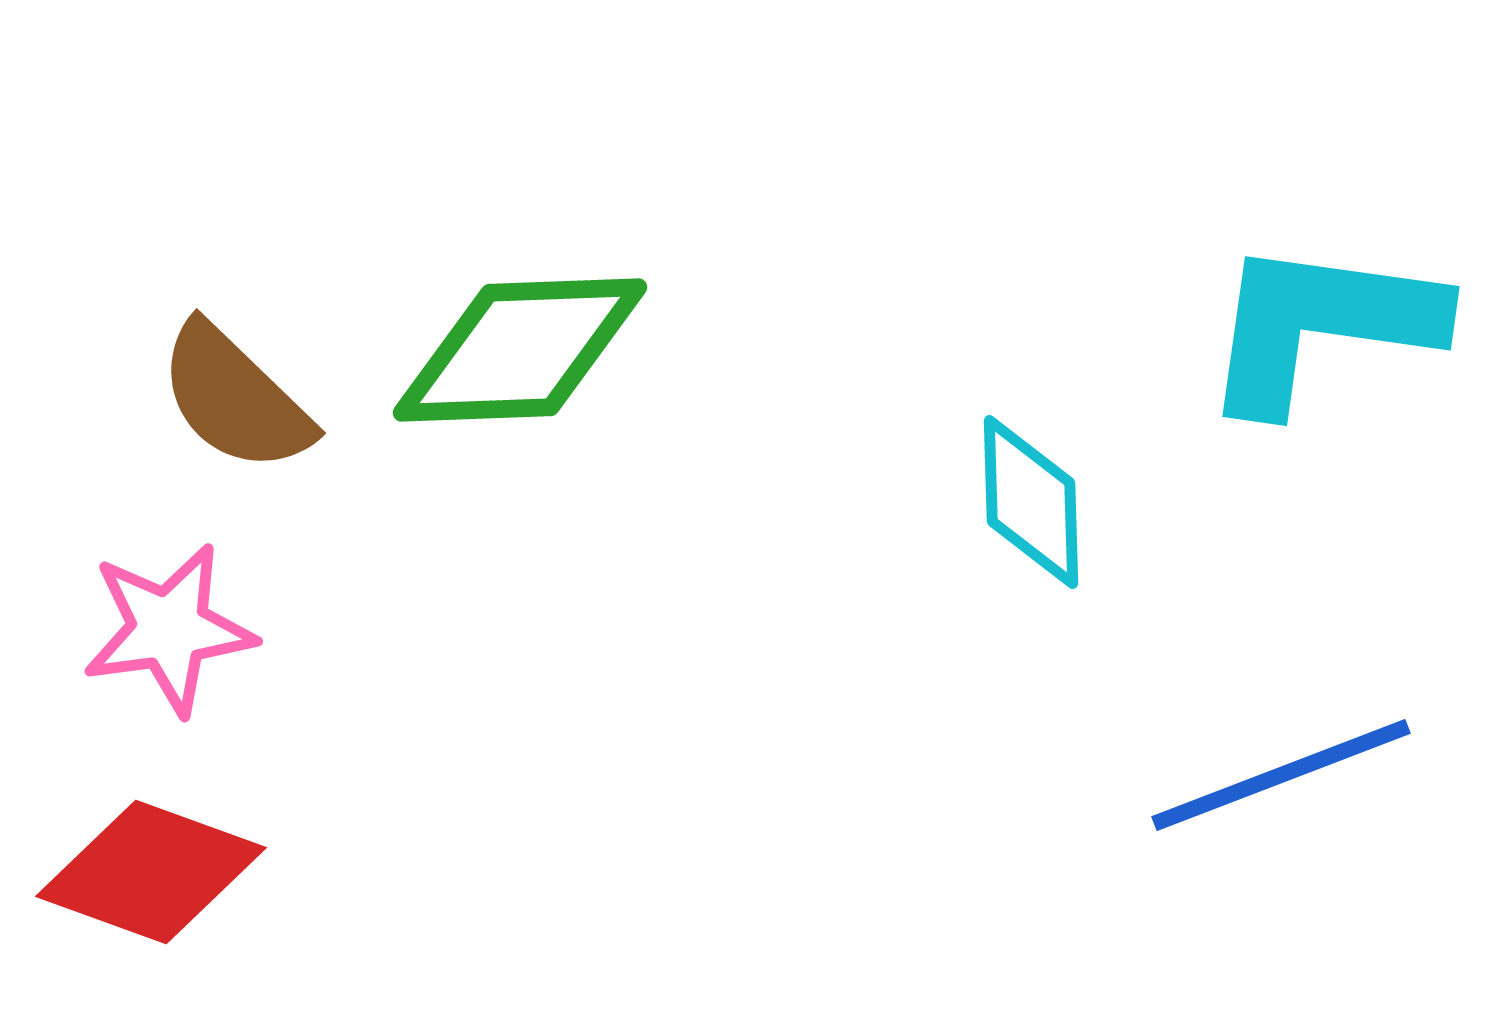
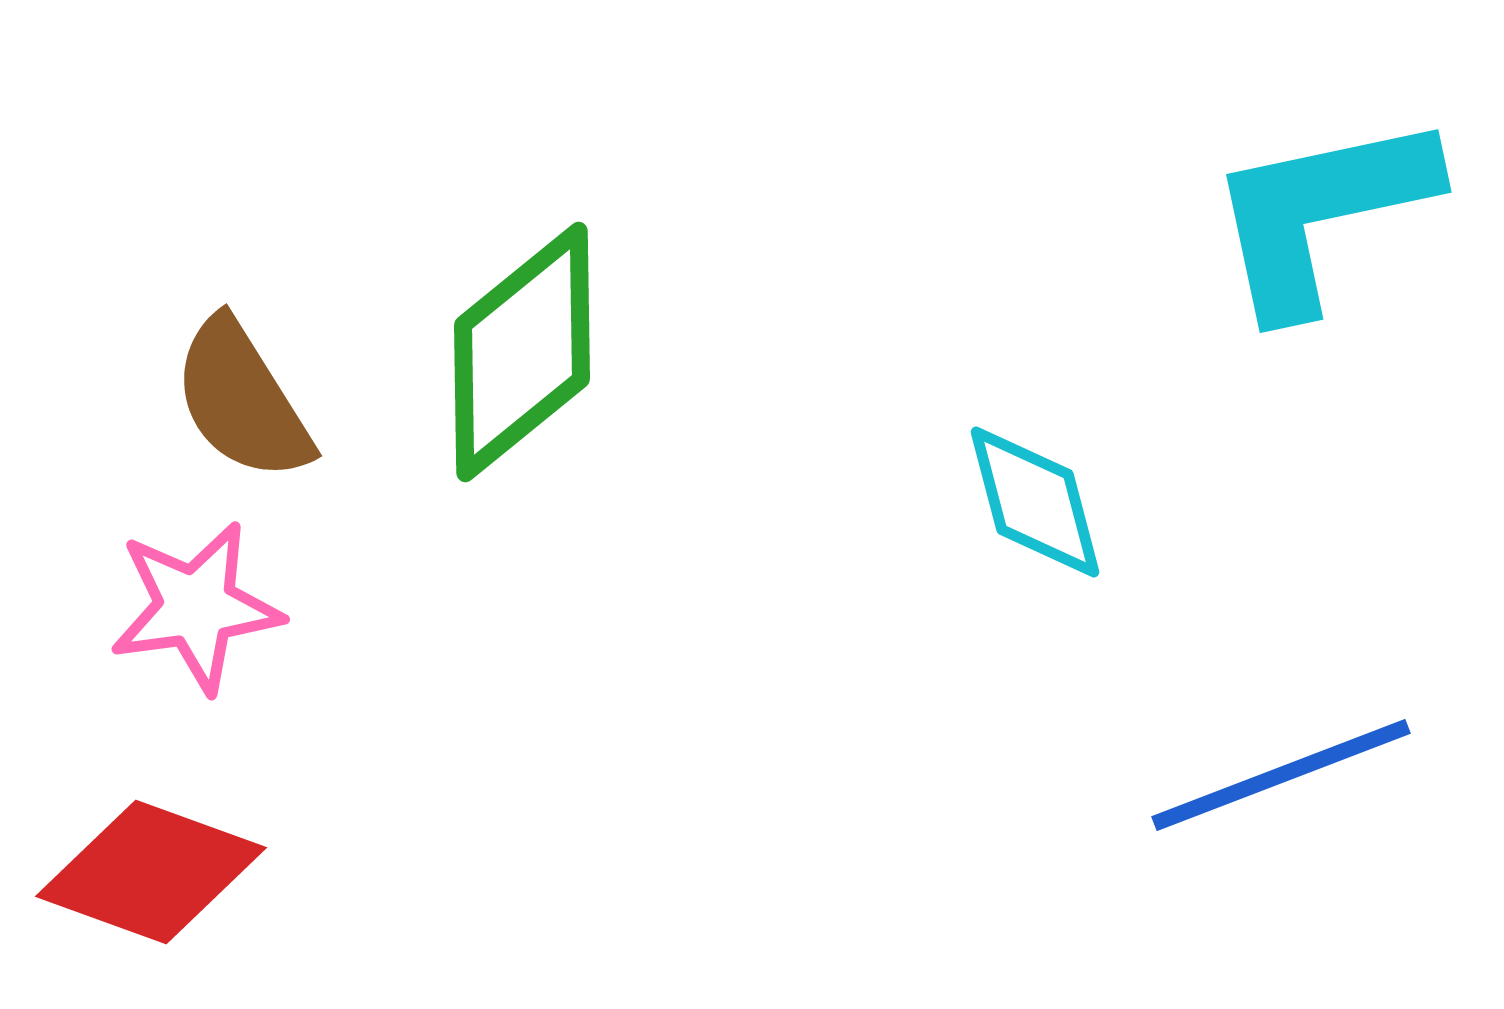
cyan L-shape: moved 112 px up; rotated 20 degrees counterclockwise
green diamond: moved 2 px right, 2 px down; rotated 37 degrees counterclockwise
brown semicircle: moved 7 px right, 2 px down; rotated 14 degrees clockwise
cyan diamond: moved 4 px right; rotated 13 degrees counterclockwise
pink star: moved 27 px right, 22 px up
